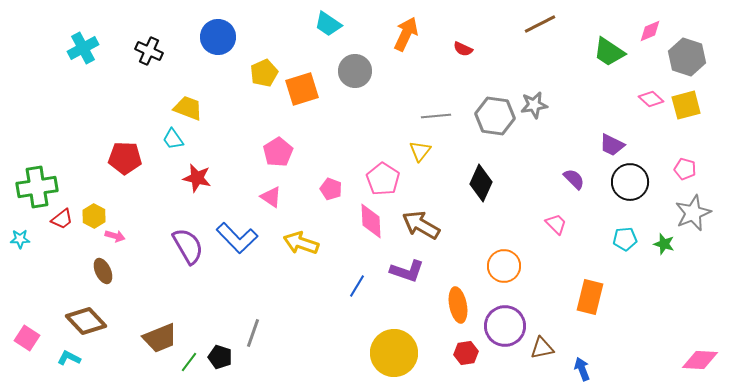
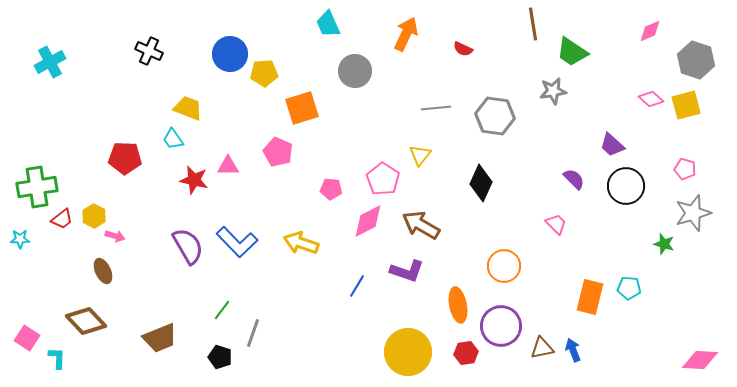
cyan trapezoid at (328, 24): rotated 32 degrees clockwise
brown line at (540, 24): moved 7 px left; rotated 72 degrees counterclockwise
blue circle at (218, 37): moved 12 px right, 17 px down
cyan cross at (83, 48): moved 33 px left, 14 px down
green trapezoid at (609, 52): moved 37 px left
gray hexagon at (687, 57): moved 9 px right, 3 px down
yellow pentagon at (264, 73): rotated 20 degrees clockwise
orange square at (302, 89): moved 19 px down
gray star at (534, 105): moved 19 px right, 14 px up
gray line at (436, 116): moved 8 px up
purple trapezoid at (612, 145): rotated 16 degrees clockwise
yellow triangle at (420, 151): moved 4 px down
pink pentagon at (278, 152): rotated 16 degrees counterclockwise
red star at (197, 178): moved 3 px left, 2 px down
black circle at (630, 182): moved 4 px left, 4 px down
pink pentagon at (331, 189): rotated 15 degrees counterclockwise
pink triangle at (271, 197): moved 43 px left, 31 px up; rotated 35 degrees counterclockwise
gray star at (693, 213): rotated 6 degrees clockwise
pink diamond at (371, 221): moved 3 px left; rotated 66 degrees clockwise
blue L-shape at (237, 238): moved 4 px down
cyan pentagon at (625, 239): moved 4 px right, 49 px down; rotated 10 degrees clockwise
purple circle at (505, 326): moved 4 px left
yellow circle at (394, 353): moved 14 px right, 1 px up
cyan L-shape at (69, 358): moved 12 px left; rotated 65 degrees clockwise
green line at (189, 362): moved 33 px right, 52 px up
blue arrow at (582, 369): moved 9 px left, 19 px up
